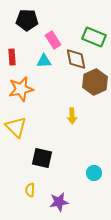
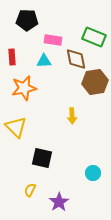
pink rectangle: rotated 48 degrees counterclockwise
brown hexagon: rotated 15 degrees clockwise
orange star: moved 3 px right, 1 px up
cyan circle: moved 1 px left
yellow semicircle: rotated 24 degrees clockwise
purple star: rotated 24 degrees counterclockwise
